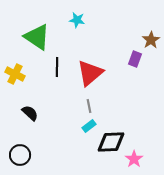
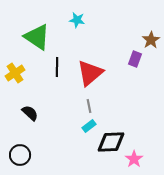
yellow cross: moved 1 px up; rotated 30 degrees clockwise
